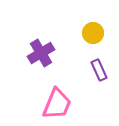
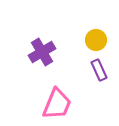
yellow circle: moved 3 px right, 7 px down
purple cross: moved 1 px right, 1 px up
